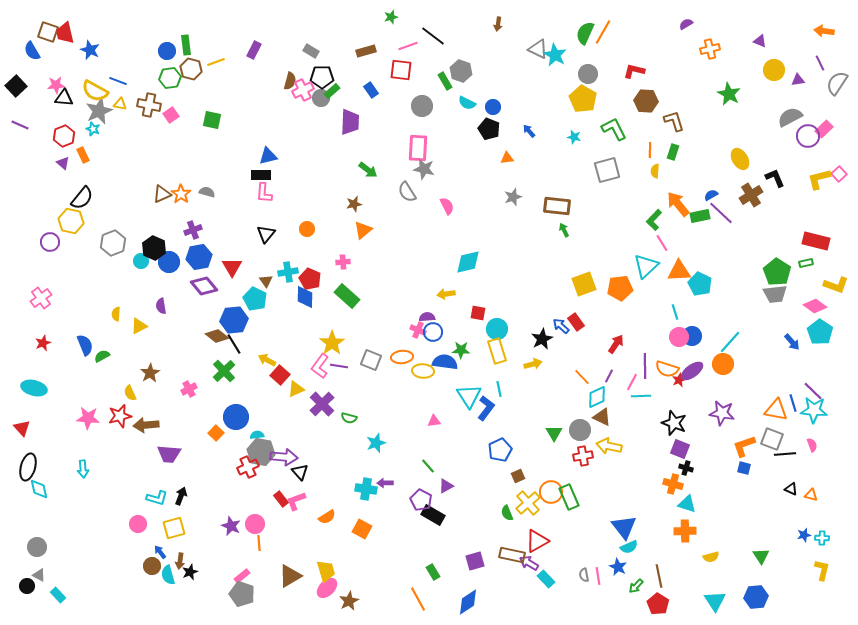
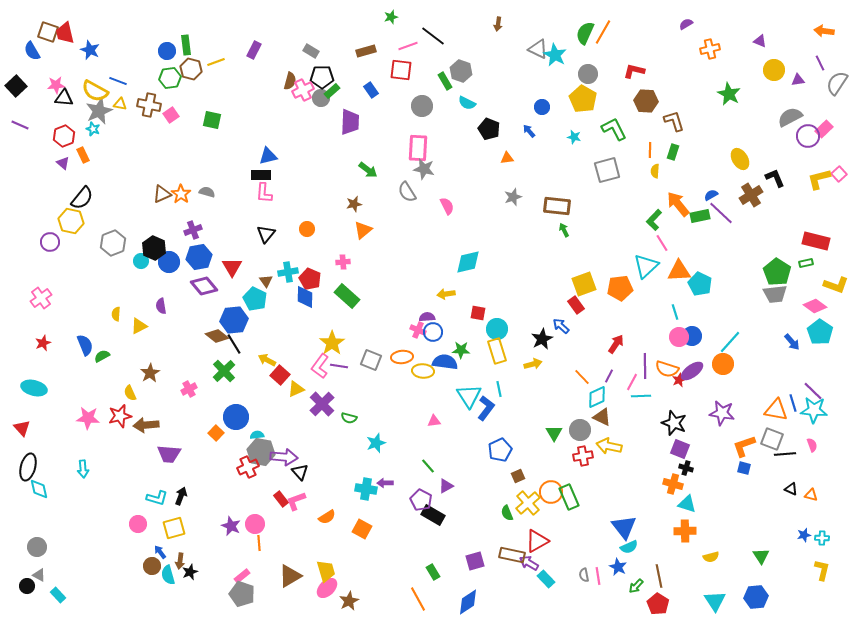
blue circle at (493, 107): moved 49 px right
red rectangle at (576, 322): moved 17 px up
